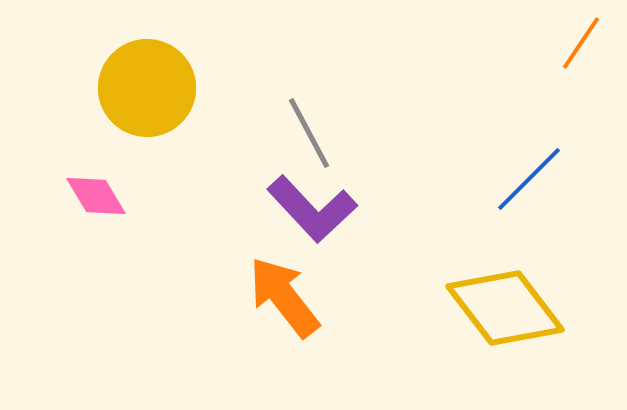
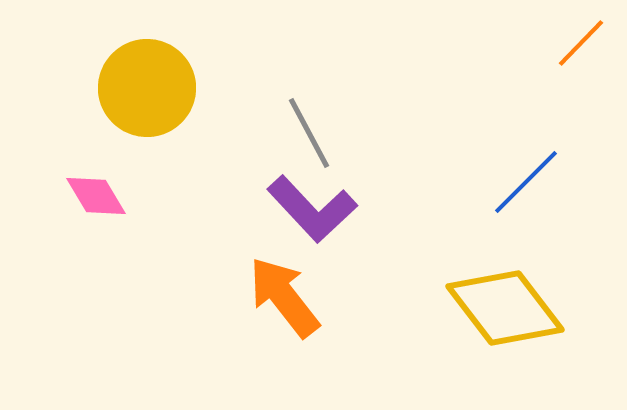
orange line: rotated 10 degrees clockwise
blue line: moved 3 px left, 3 px down
